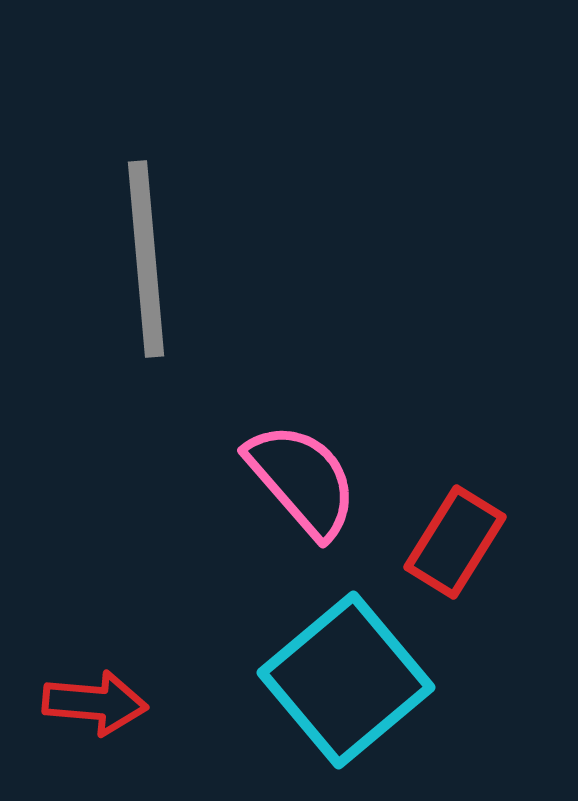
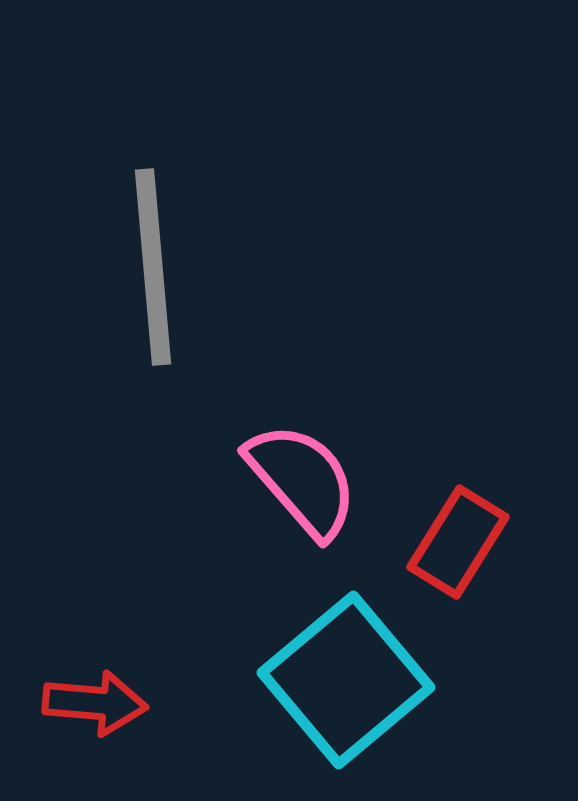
gray line: moved 7 px right, 8 px down
red rectangle: moved 3 px right
